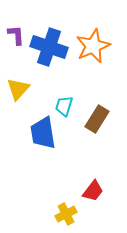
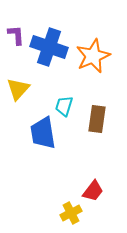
orange star: moved 10 px down
brown rectangle: rotated 24 degrees counterclockwise
yellow cross: moved 5 px right, 1 px up
